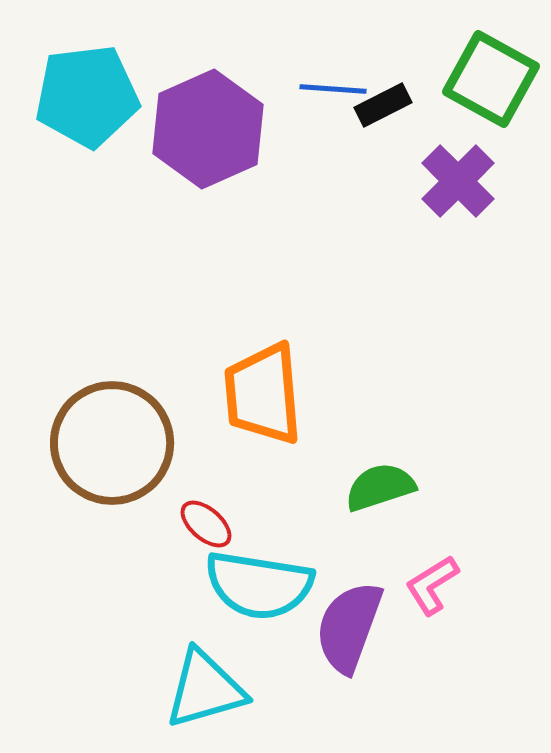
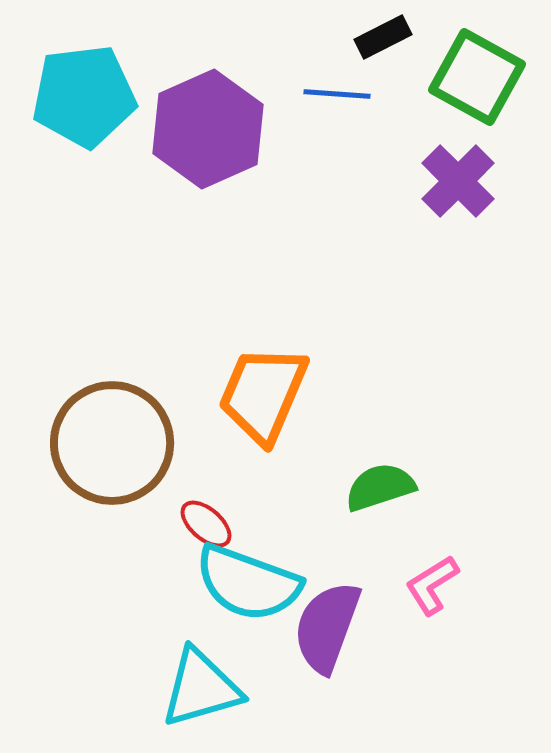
green square: moved 14 px left, 2 px up
blue line: moved 4 px right, 5 px down
cyan pentagon: moved 3 px left
black rectangle: moved 68 px up
orange trapezoid: rotated 28 degrees clockwise
cyan semicircle: moved 11 px left, 2 px up; rotated 11 degrees clockwise
purple semicircle: moved 22 px left
cyan triangle: moved 4 px left, 1 px up
